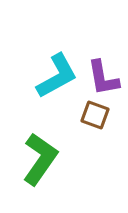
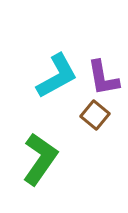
brown square: rotated 20 degrees clockwise
